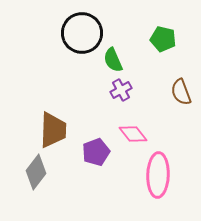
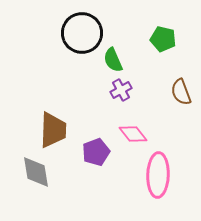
gray diamond: rotated 48 degrees counterclockwise
